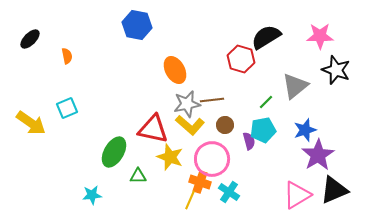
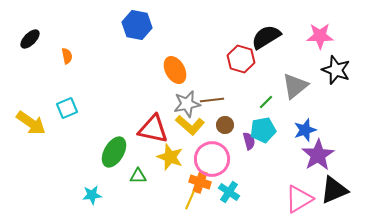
pink triangle: moved 2 px right, 4 px down
